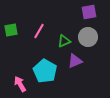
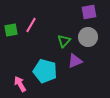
pink line: moved 8 px left, 6 px up
green triangle: rotated 24 degrees counterclockwise
cyan pentagon: rotated 15 degrees counterclockwise
